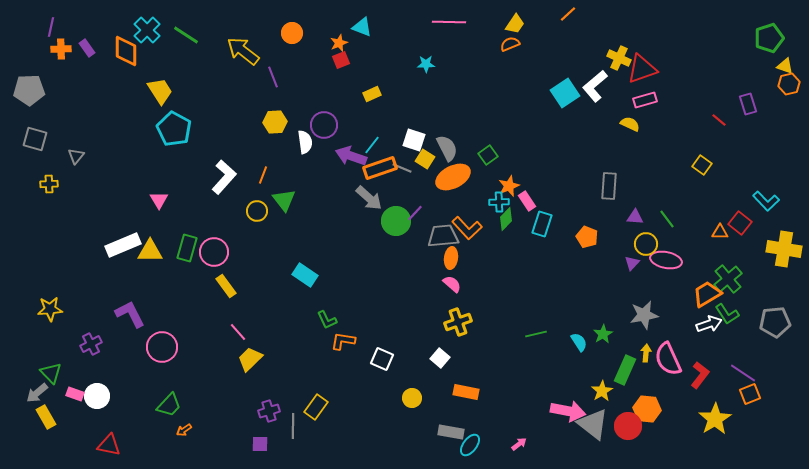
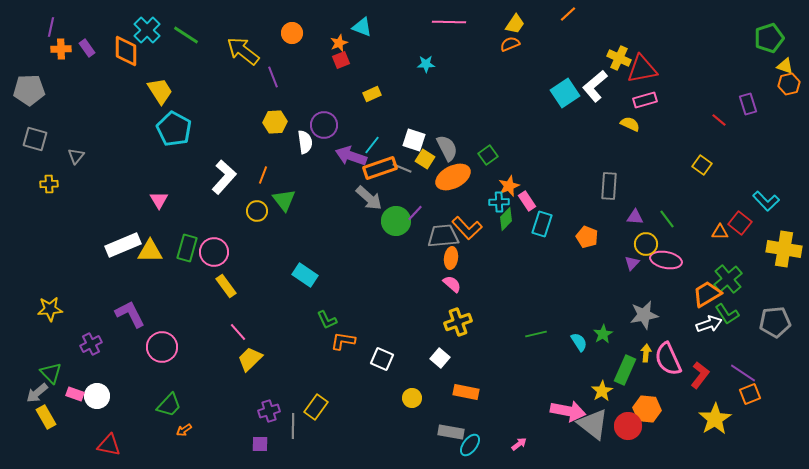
red triangle at (642, 69): rotated 8 degrees clockwise
